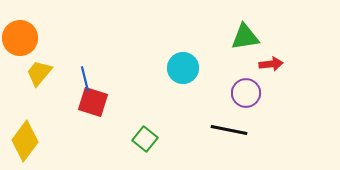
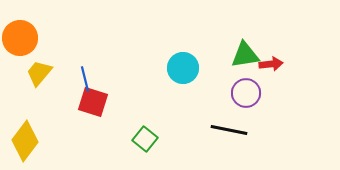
green triangle: moved 18 px down
